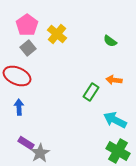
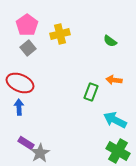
yellow cross: moved 3 px right; rotated 36 degrees clockwise
red ellipse: moved 3 px right, 7 px down
green rectangle: rotated 12 degrees counterclockwise
